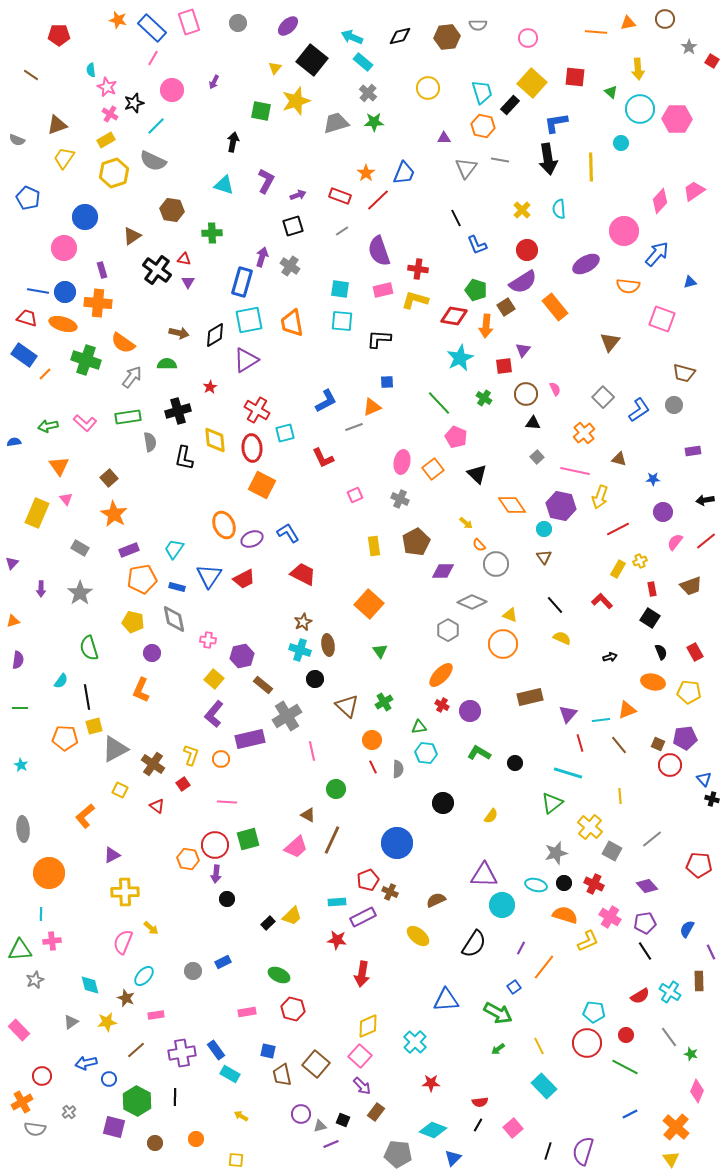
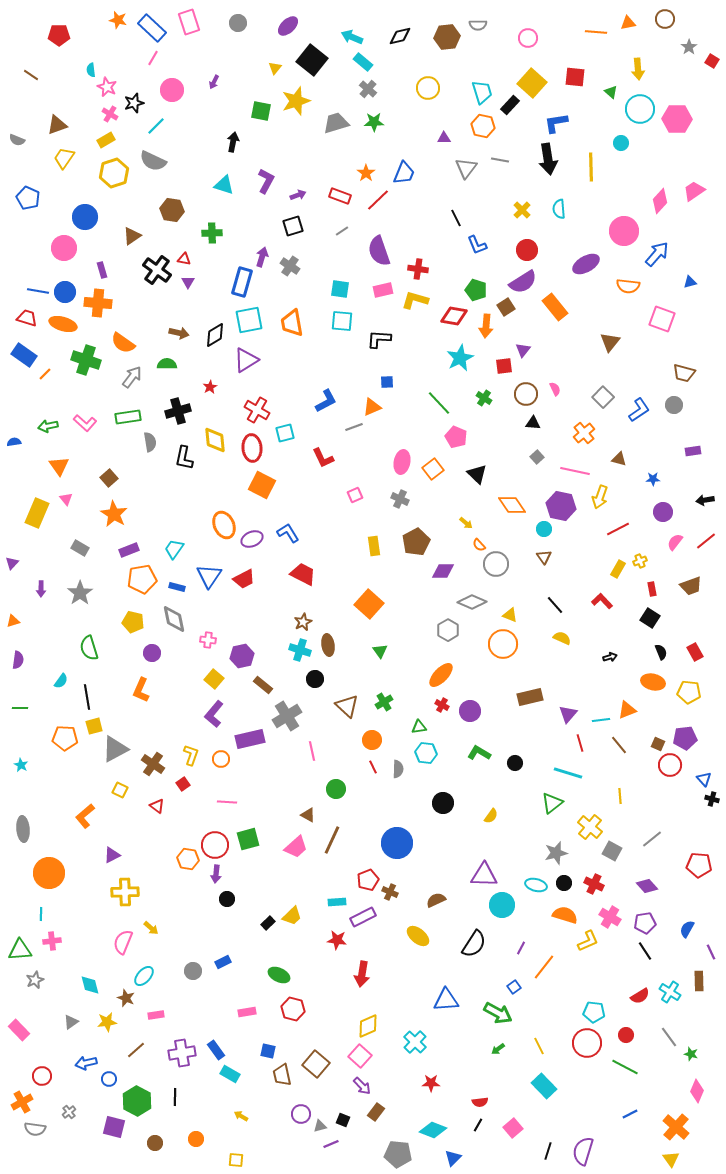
gray cross at (368, 93): moved 4 px up
